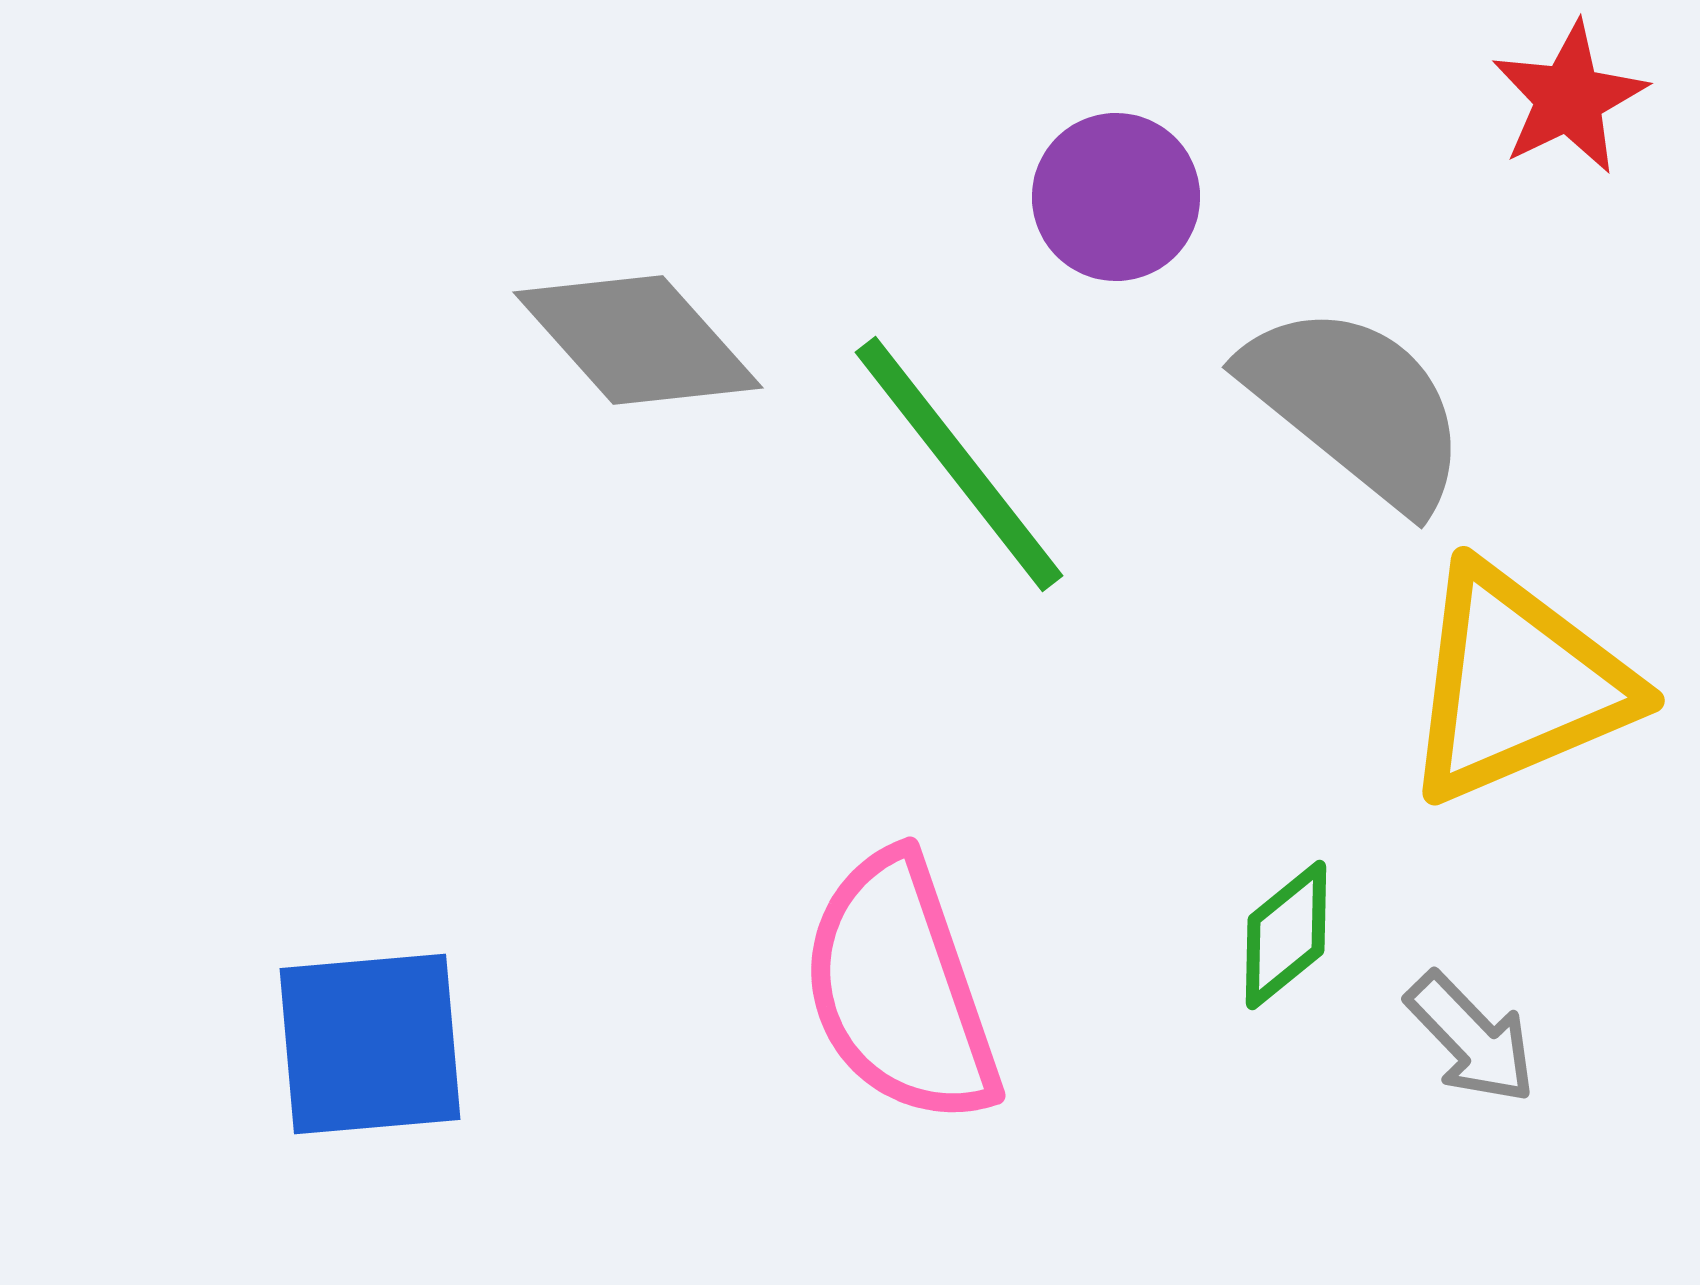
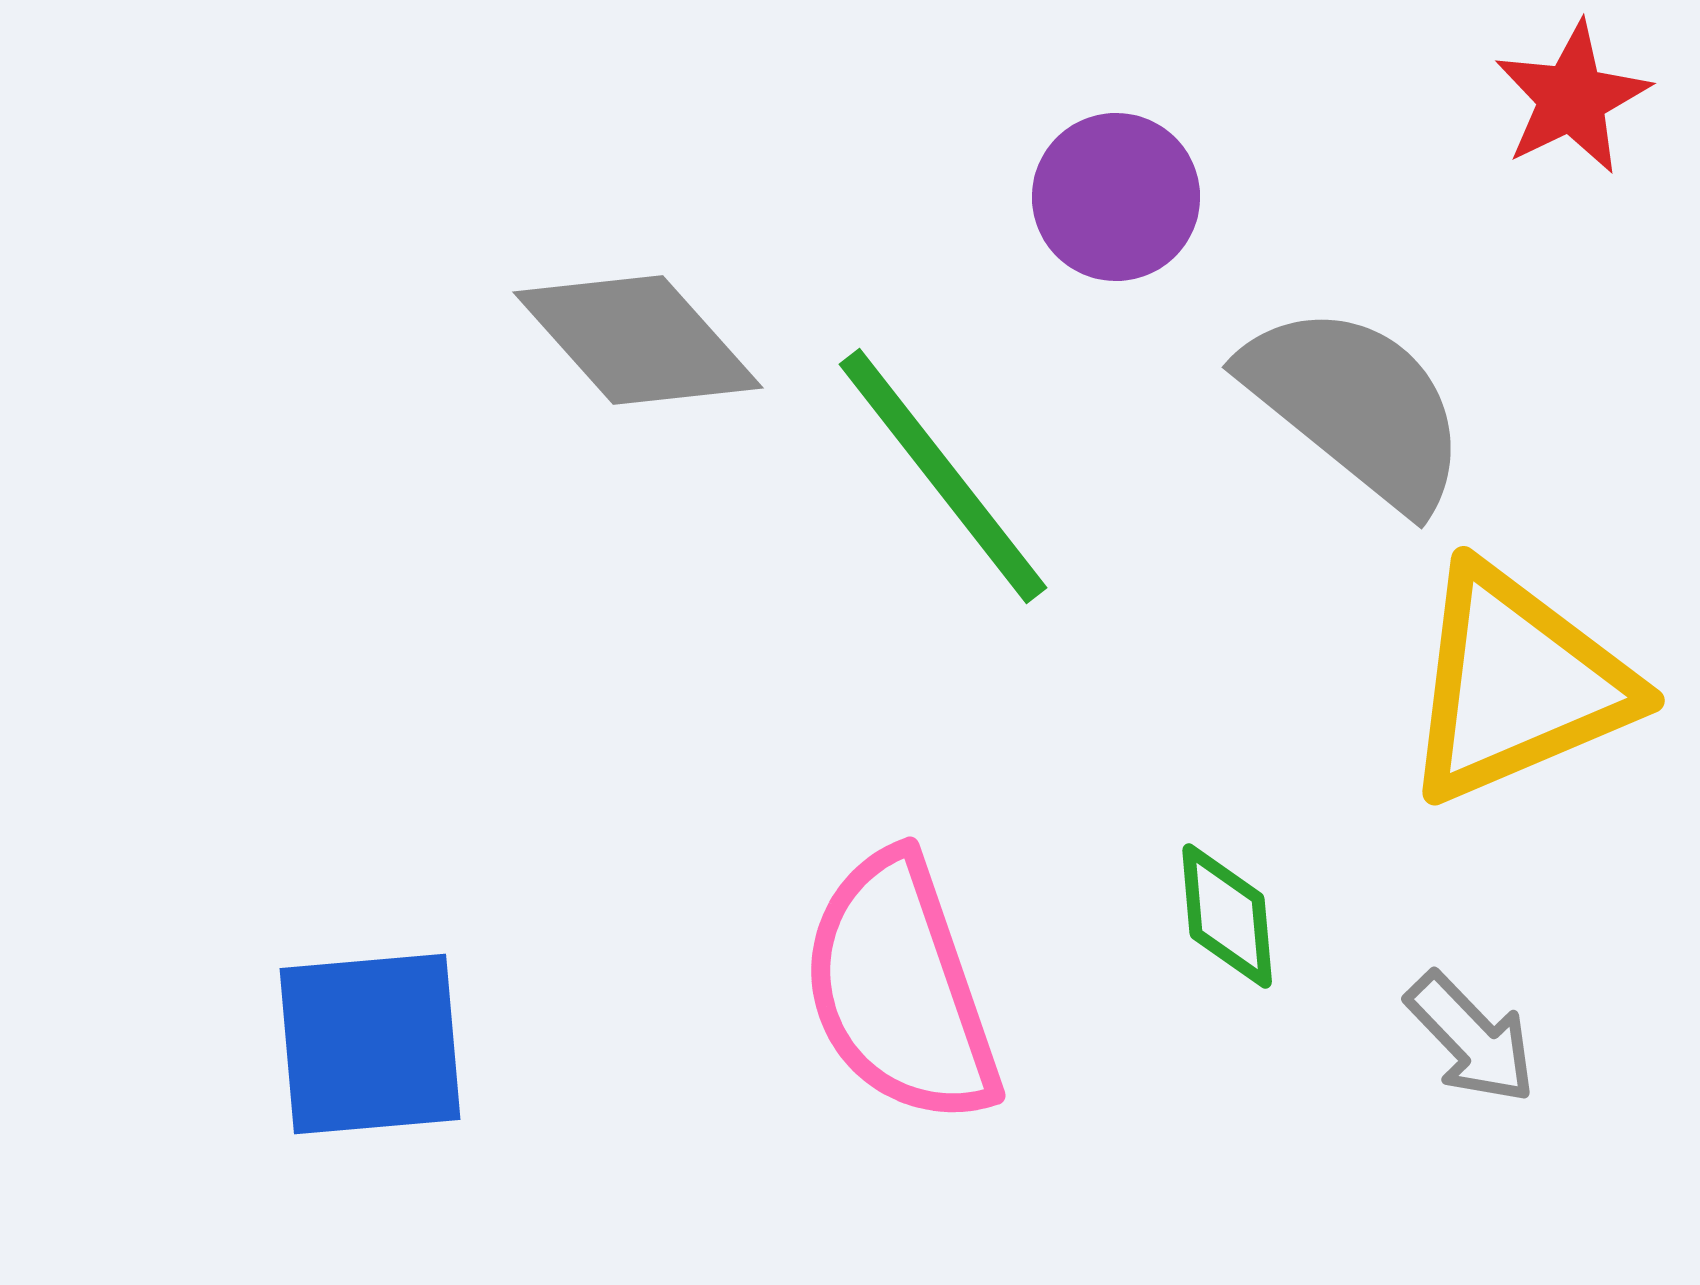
red star: moved 3 px right
green line: moved 16 px left, 12 px down
green diamond: moved 59 px left, 19 px up; rotated 56 degrees counterclockwise
